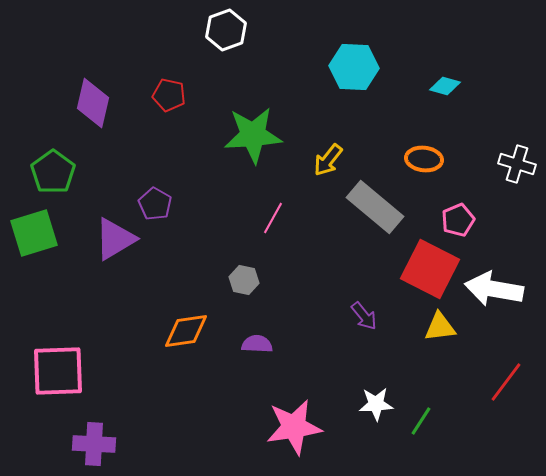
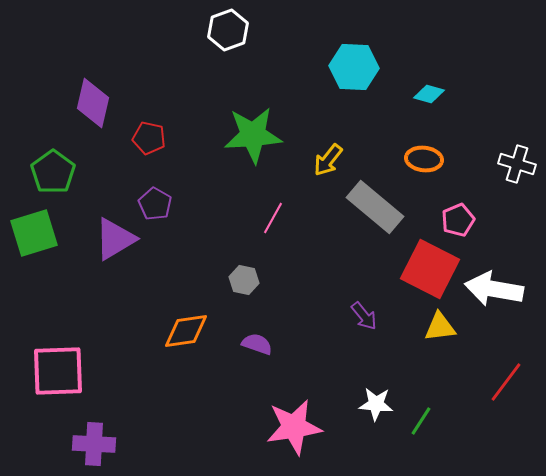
white hexagon: moved 2 px right
cyan diamond: moved 16 px left, 8 px down
red pentagon: moved 20 px left, 43 px down
purple semicircle: rotated 16 degrees clockwise
white star: rotated 8 degrees clockwise
